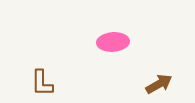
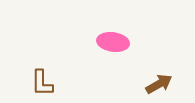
pink ellipse: rotated 12 degrees clockwise
